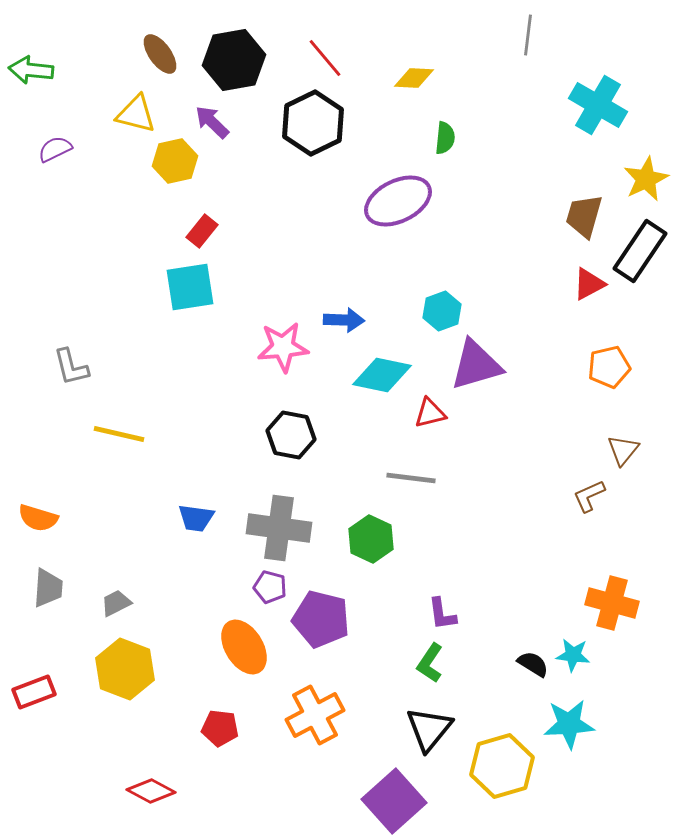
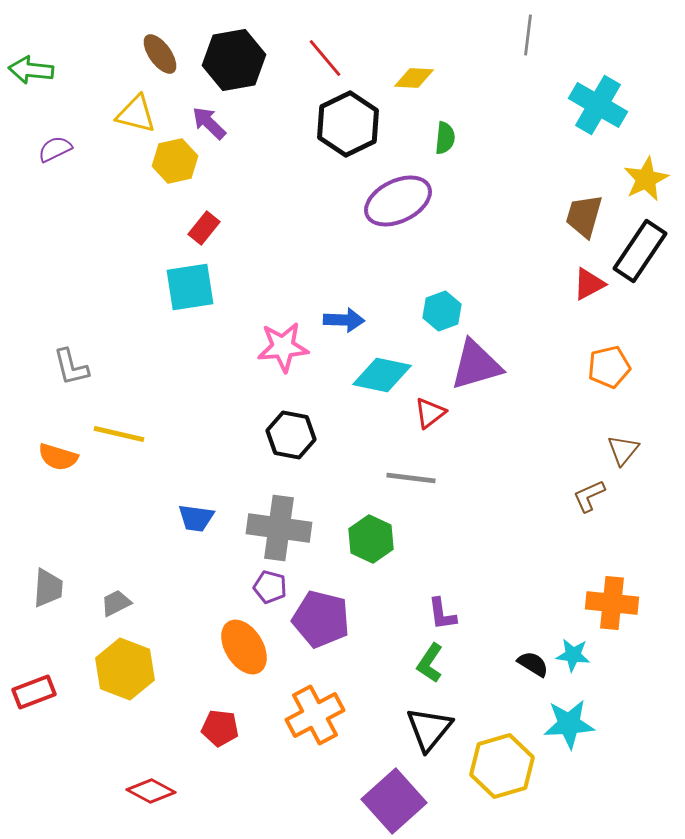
purple arrow at (212, 122): moved 3 px left, 1 px down
black hexagon at (313, 123): moved 35 px right, 1 px down
red rectangle at (202, 231): moved 2 px right, 3 px up
red triangle at (430, 413): rotated 24 degrees counterclockwise
orange semicircle at (38, 518): moved 20 px right, 61 px up
orange cross at (612, 603): rotated 9 degrees counterclockwise
